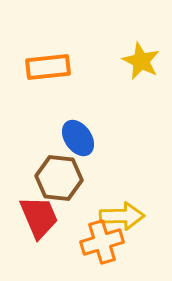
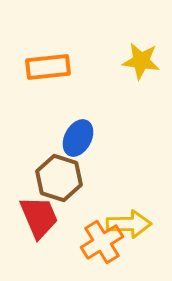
yellow star: rotated 18 degrees counterclockwise
blue ellipse: rotated 63 degrees clockwise
brown hexagon: rotated 12 degrees clockwise
yellow arrow: moved 7 px right, 8 px down
orange cross: rotated 15 degrees counterclockwise
